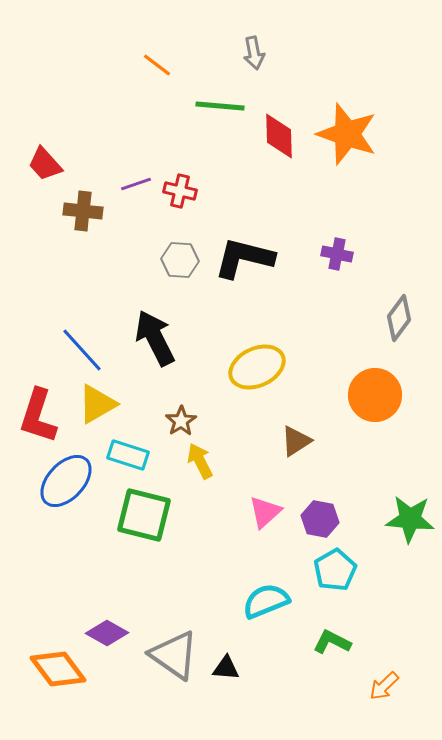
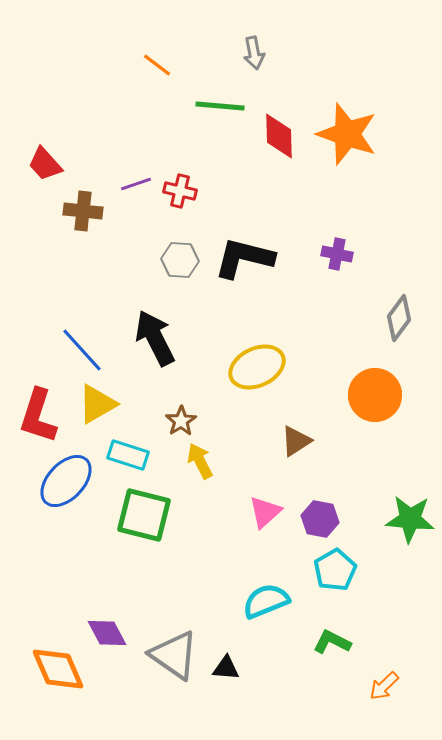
purple diamond: rotated 33 degrees clockwise
orange diamond: rotated 14 degrees clockwise
